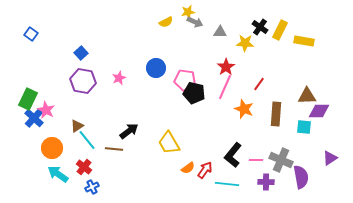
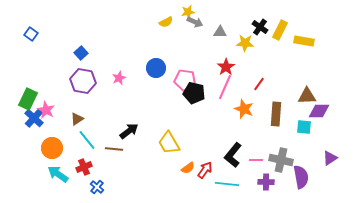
brown triangle at (77, 126): moved 7 px up
gray cross at (281, 160): rotated 10 degrees counterclockwise
red cross at (84, 167): rotated 28 degrees clockwise
blue cross at (92, 187): moved 5 px right; rotated 24 degrees counterclockwise
